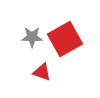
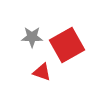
red square: moved 2 px right, 6 px down
